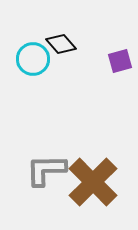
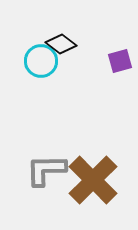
black diamond: rotated 12 degrees counterclockwise
cyan circle: moved 8 px right, 2 px down
brown cross: moved 2 px up
